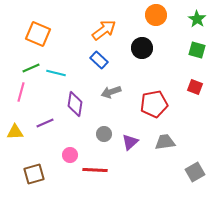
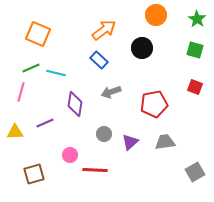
green square: moved 2 px left
